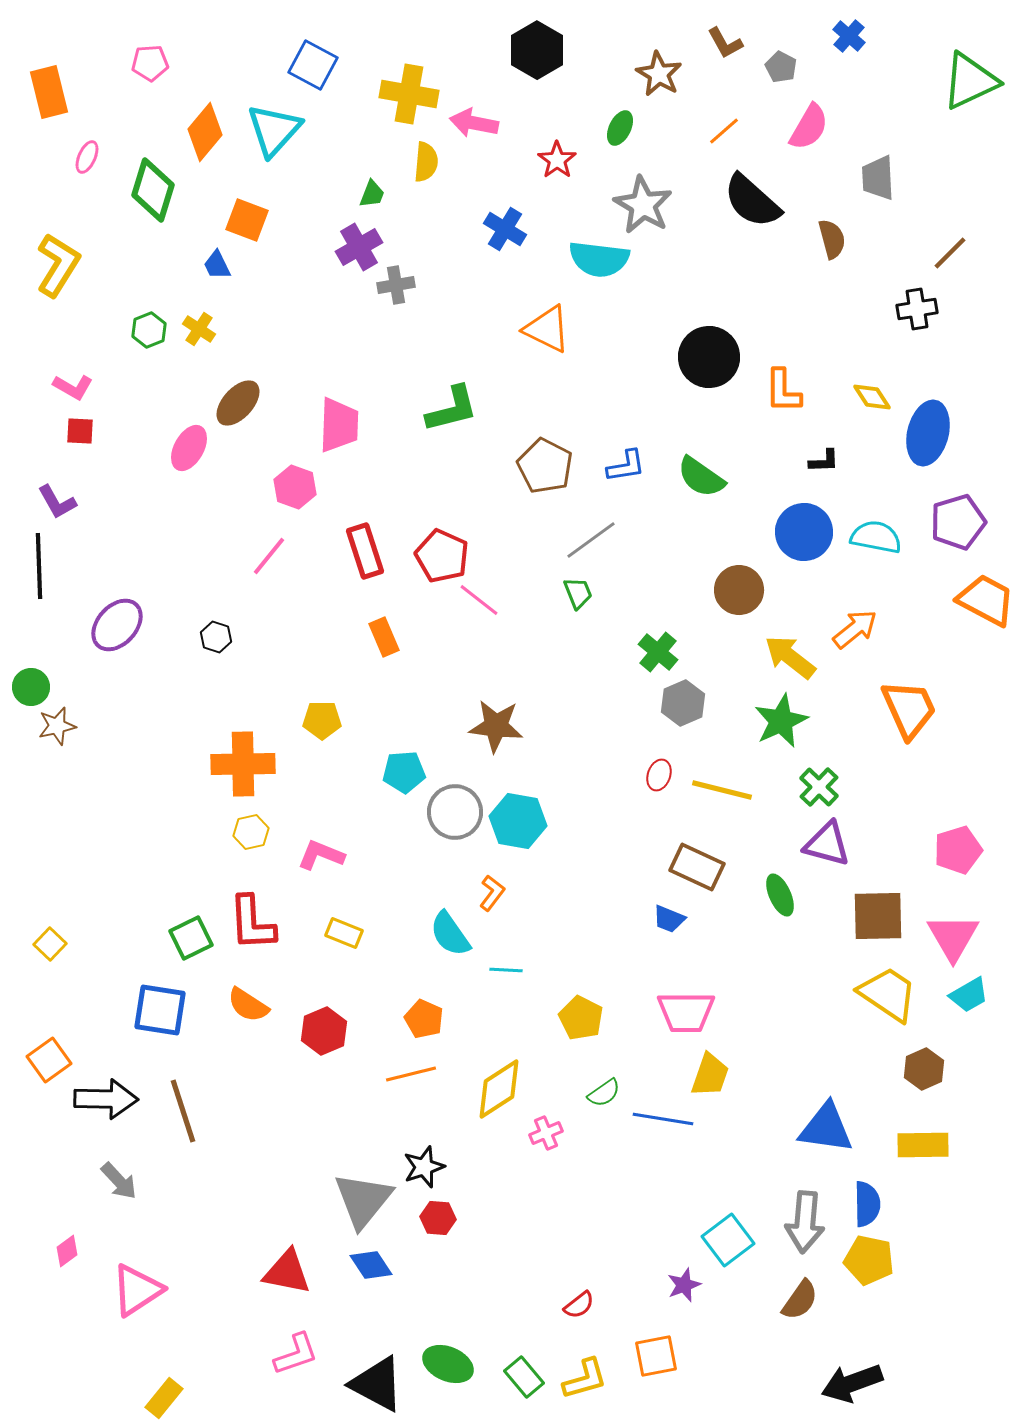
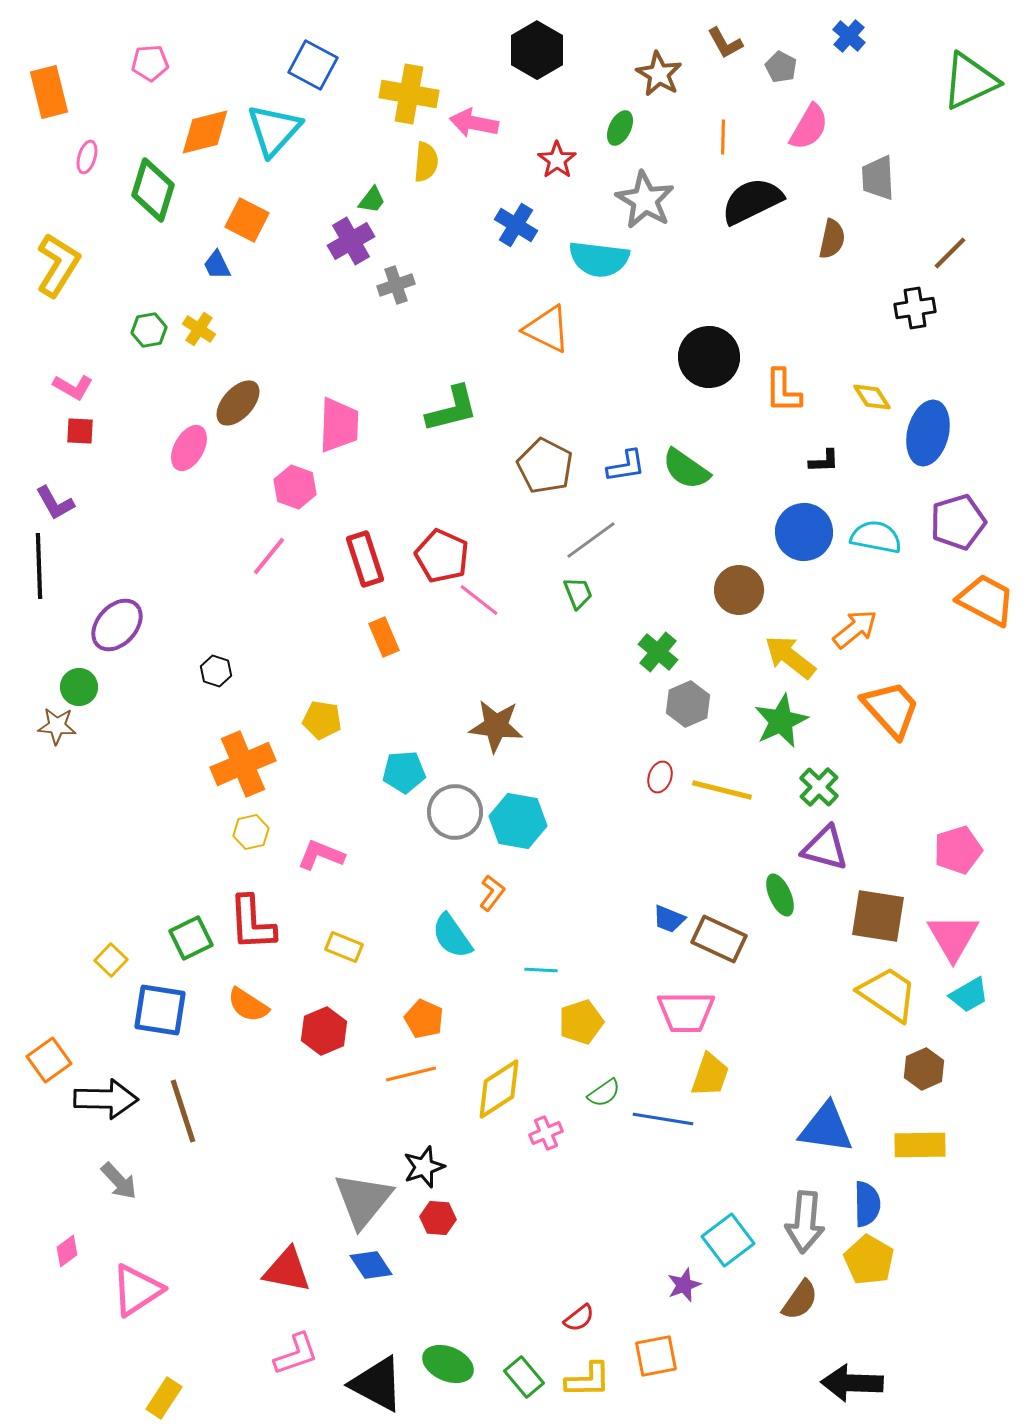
orange line at (724, 131): moved 1 px left, 6 px down; rotated 48 degrees counterclockwise
orange diamond at (205, 132): rotated 36 degrees clockwise
pink ellipse at (87, 157): rotated 8 degrees counterclockwise
green trapezoid at (372, 194): moved 6 px down; rotated 16 degrees clockwise
black semicircle at (752, 201): rotated 112 degrees clockwise
gray star at (643, 205): moved 2 px right, 5 px up
orange square at (247, 220): rotated 6 degrees clockwise
blue cross at (505, 229): moved 11 px right, 4 px up
brown semicircle at (832, 239): rotated 27 degrees clockwise
purple cross at (359, 247): moved 8 px left, 6 px up
gray cross at (396, 285): rotated 9 degrees counterclockwise
black cross at (917, 309): moved 2 px left, 1 px up
green hexagon at (149, 330): rotated 12 degrees clockwise
green semicircle at (701, 477): moved 15 px left, 8 px up
purple L-shape at (57, 502): moved 2 px left, 1 px down
red rectangle at (365, 551): moved 8 px down
black hexagon at (216, 637): moved 34 px down
green circle at (31, 687): moved 48 px right
gray hexagon at (683, 703): moved 5 px right, 1 px down
orange trapezoid at (909, 709): moved 18 px left; rotated 18 degrees counterclockwise
yellow pentagon at (322, 720): rotated 9 degrees clockwise
brown star at (57, 726): rotated 18 degrees clockwise
orange cross at (243, 764): rotated 22 degrees counterclockwise
red ellipse at (659, 775): moved 1 px right, 2 px down
purple triangle at (827, 844): moved 2 px left, 4 px down
brown rectangle at (697, 867): moved 22 px right, 72 px down
brown square at (878, 916): rotated 10 degrees clockwise
yellow rectangle at (344, 933): moved 14 px down
cyan semicircle at (450, 934): moved 2 px right, 2 px down
yellow square at (50, 944): moved 61 px right, 16 px down
cyan line at (506, 970): moved 35 px right
yellow pentagon at (581, 1018): moved 4 px down; rotated 27 degrees clockwise
yellow rectangle at (923, 1145): moved 3 px left
yellow pentagon at (869, 1260): rotated 18 degrees clockwise
red triangle at (287, 1272): moved 2 px up
red semicircle at (579, 1305): moved 13 px down
yellow L-shape at (585, 1379): moved 3 px right, 1 px down; rotated 15 degrees clockwise
black arrow at (852, 1383): rotated 22 degrees clockwise
yellow rectangle at (164, 1398): rotated 6 degrees counterclockwise
